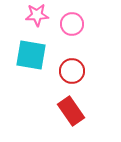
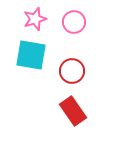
pink star: moved 2 px left, 4 px down; rotated 15 degrees counterclockwise
pink circle: moved 2 px right, 2 px up
red rectangle: moved 2 px right
